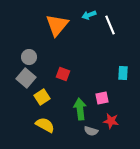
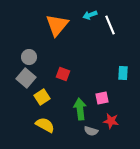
cyan arrow: moved 1 px right
